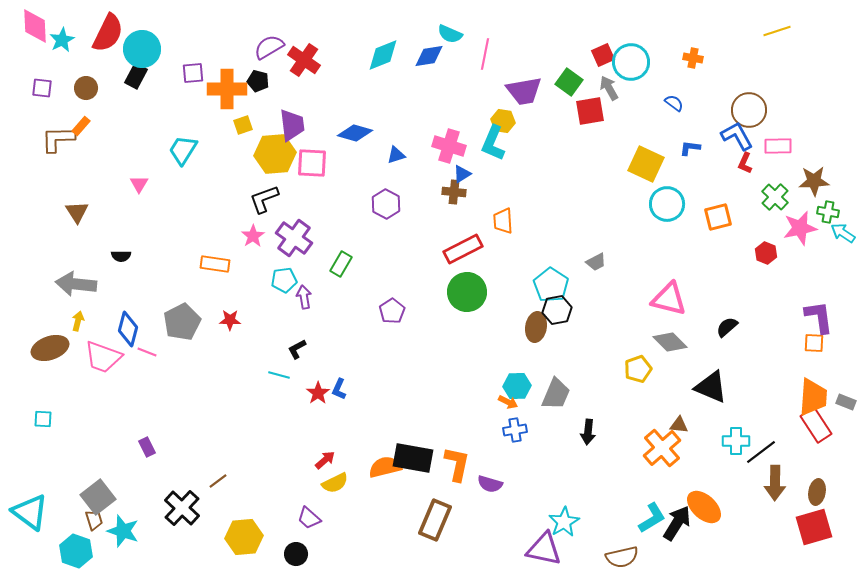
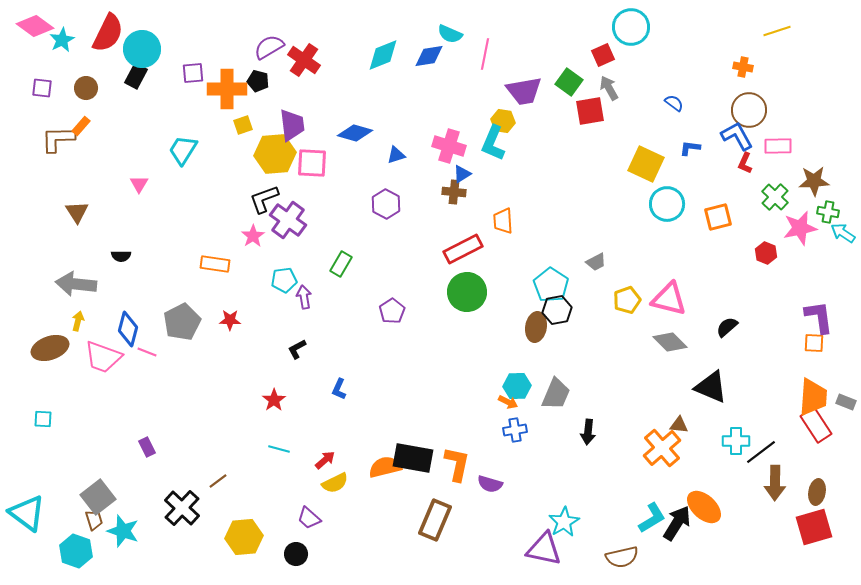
pink diamond at (35, 26): rotated 51 degrees counterclockwise
orange cross at (693, 58): moved 50 px right, 9 px down
cyan circle at (631, 62): moved 35 px up
purple cross at (294, 238): moved 6 px left, 18 px up
yellow pentagon at (638, 369): moved 11 px left, 69 px up
cyan line at (279, 375): moved 74 px down
red star at (318, 393): moved 44 px left, 7 px down
cyan triangle at (30, 512): moved 3 px left, 1 px down
